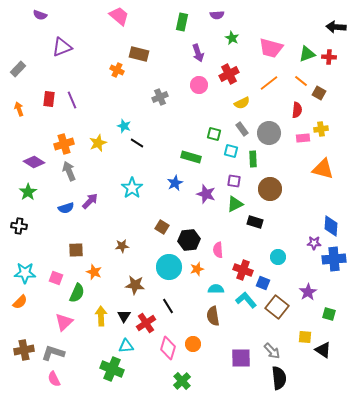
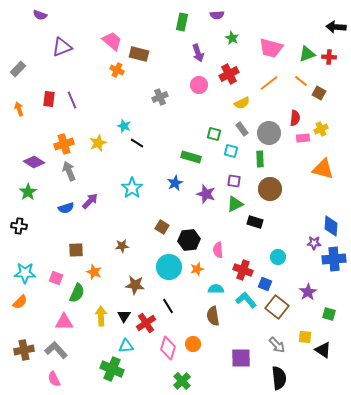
pink trapezoid at (119, 16): moved 7 px left, 25 px down
red semicircle at (297, 110): moved 2 px left, 8 px down
yellow cross at (321, 129): rotated 16 degrees counterclockwise
green rectangle at (253, 159): moved 7 px right
blue square at (263, 283): moved 2 px right, 1 px down
pink triangle at (64, 322): rotated 42 degrees clockwise
gray arrow at (272, 351): moved 5 px right, 6 px up
gray L-shape at (53, 353): moved 3 px right, 3 px up; rotated 30 degrees clockwise
